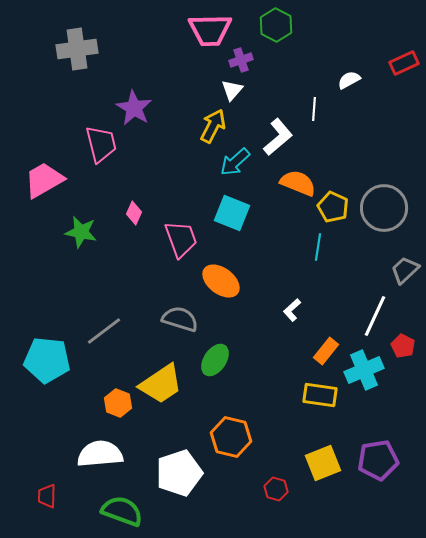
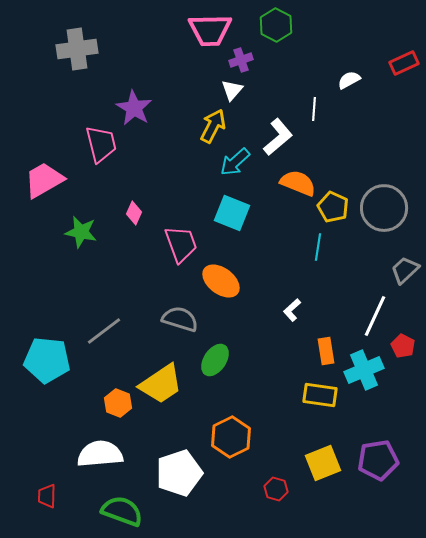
pink trapezoid at (181, 239): moved 5 px down
orange rectangle at (326, 351): rotated 48 degrees counterclockwise
orange hexagon at (231, 437): rotated 21 degrees clockwise
